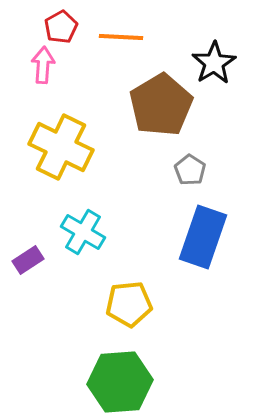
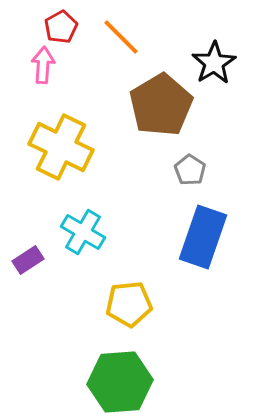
orange line: rotated 42 degrees clockwise
